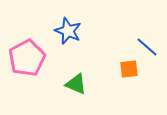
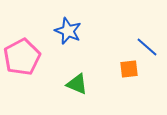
pink pentagon: moved 5 px left, 1 px up
green triangle: moved 1 px right
